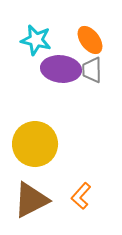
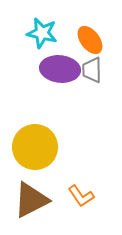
cyan star: moved 6 px right, 7 px up
purple ellipse: moved 1 px left
yellow circle: moved 3 px down
orange L-shape: rotated 76 degrees counterclockwise
